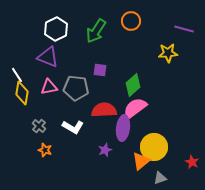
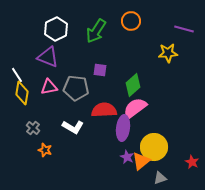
gray cross: moved 6 px left, 2 px down
purple star: moved 22 px right, 7 px down; rotated 24 degrees counterclockwise
